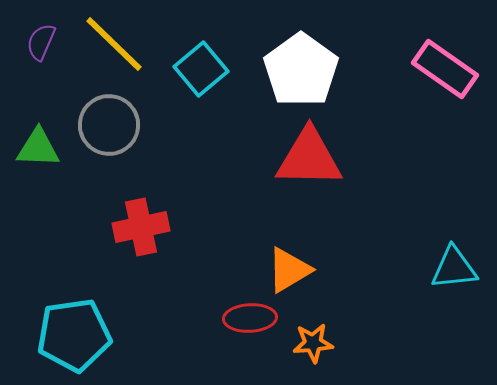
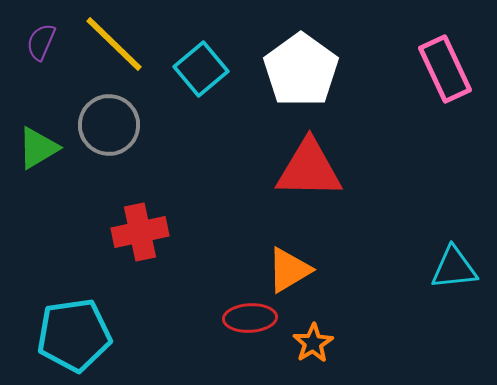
pink rectangle: rotated 30 degrees clockwise
green triangle: rotated 33 degrees counterclockwise
red triangle: moved 11 px down
red cross: moved 1 px left, 5 px down
orange star: rotated 27 degrees counterclockwise
